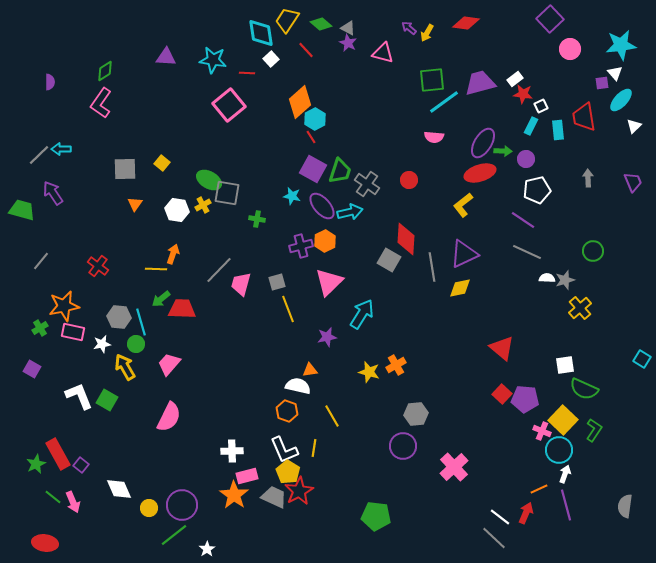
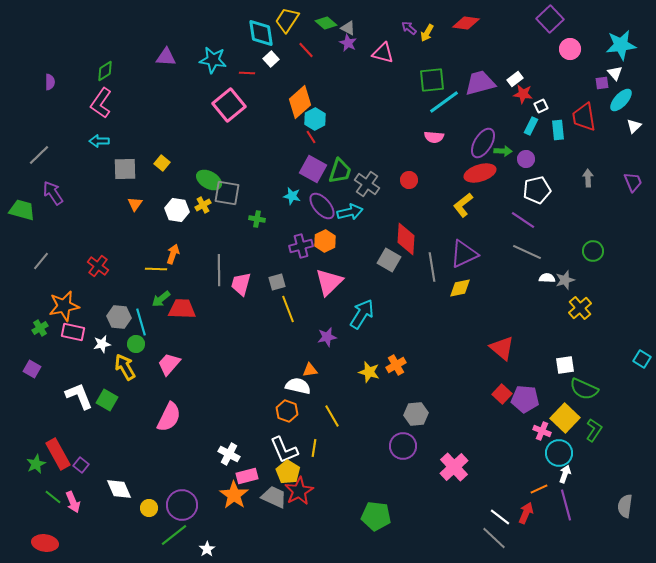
green diamond at (321, 24): moved 5 px right, 1 px up
cyan arrow at (61, 149): moved 38 px right, 8 px up
gray line at (219, 270): rotated 44 degrees counterclockwise
yellow square at (563, 420): moved 2 px right, 2 px up
cyan circle at (559, 450): moved 3 px down
white cross at (232, 451): moved 3 px left, 3 px down; rotated 30 degrees clockwise
